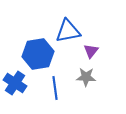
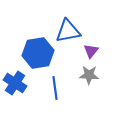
blue hexagon: moved 1 px up
gray star: moved 3 px right, 2 px up
